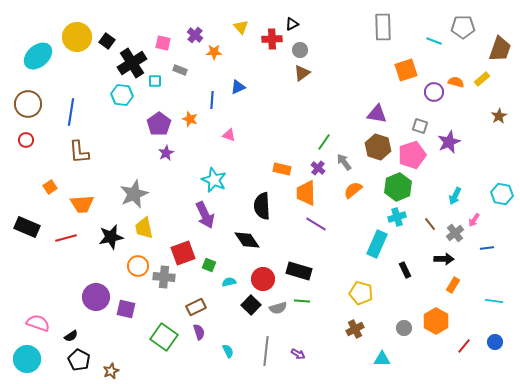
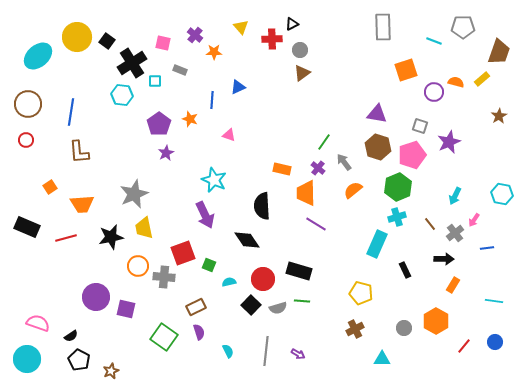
brown trapezoid at (500, 49): moved 1 px left, 3 px down
